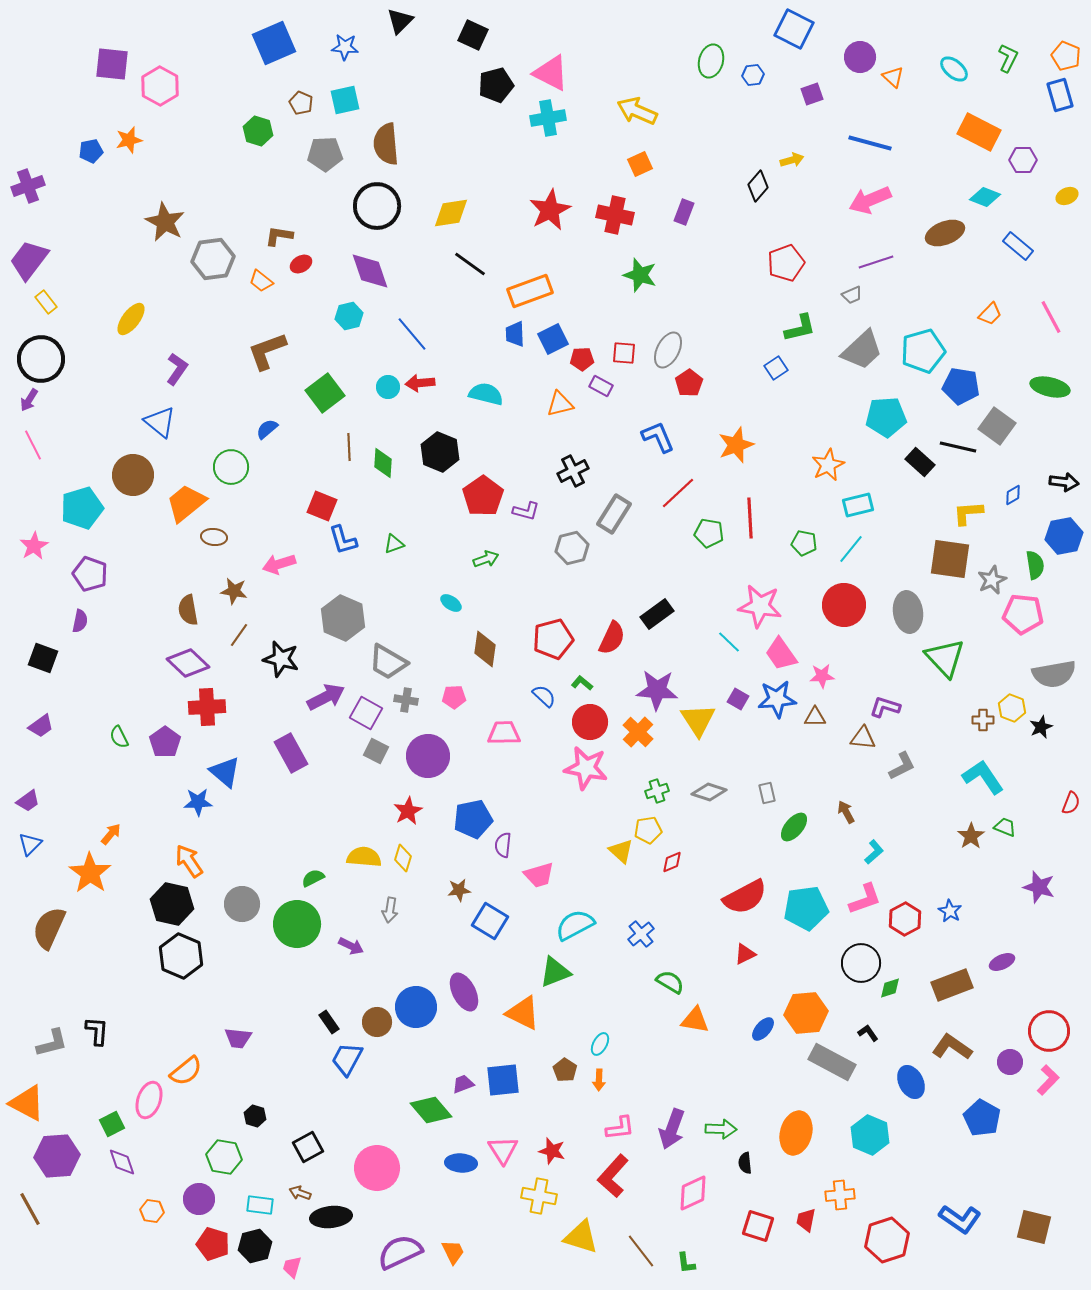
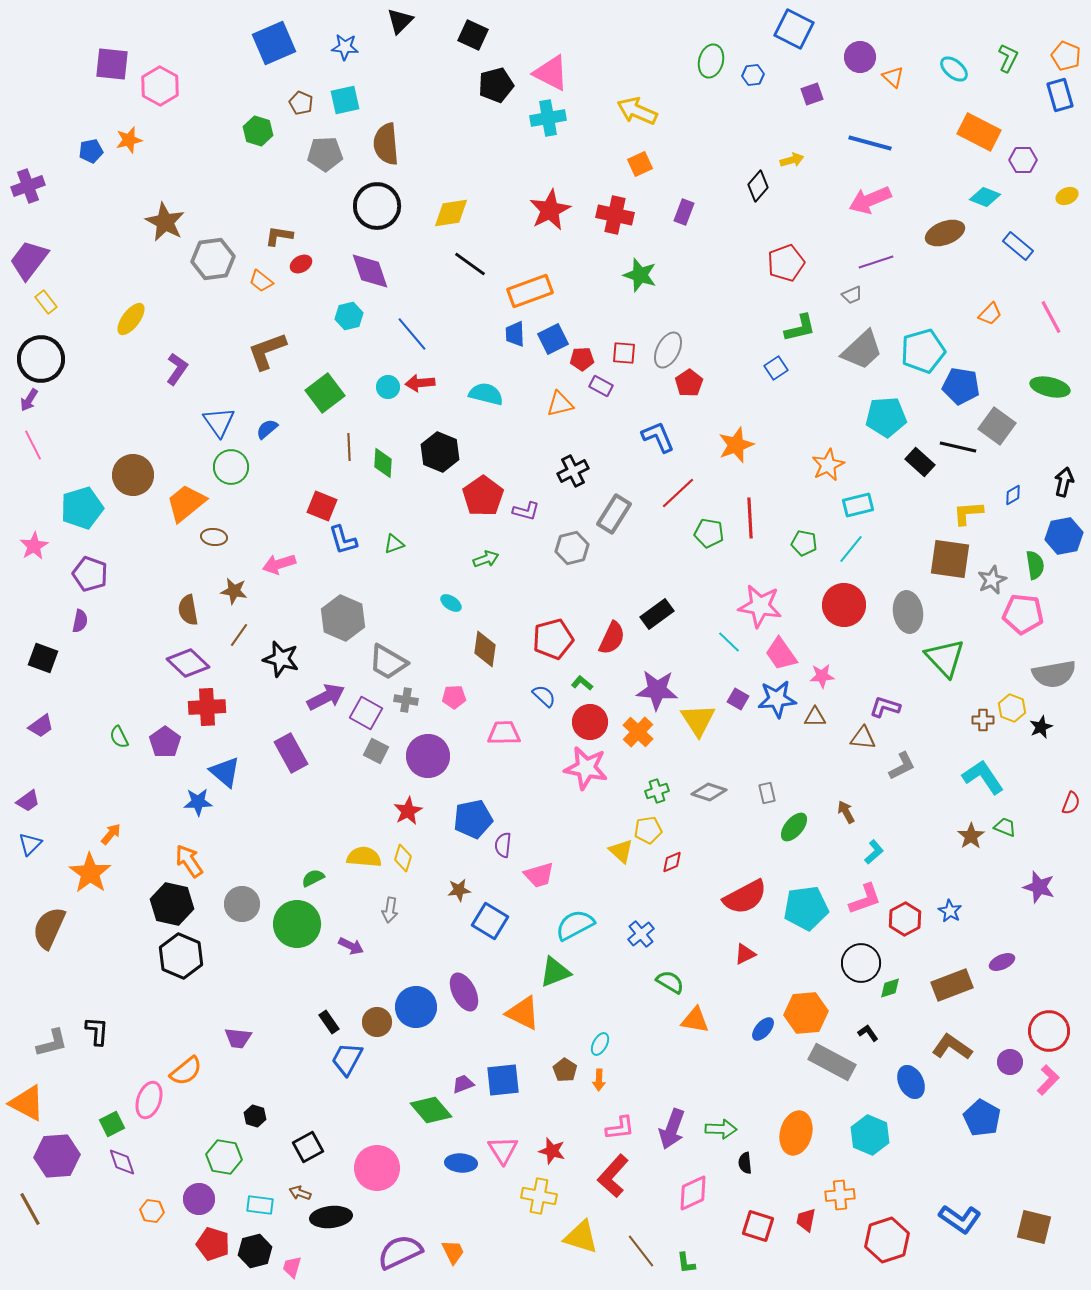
blue triangle at (160, 422): moved 59 px right; rotated 16 degrees clockwise
black arrow at (1064, 482): rotated 84 degrees counterclockwise
black hexagon at (255, 1246): moved 5 px down
